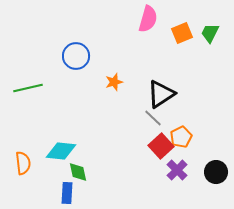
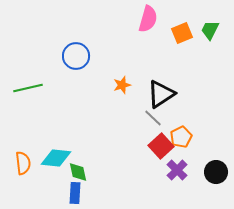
green trapezoid: moved 3 px up
orange star: moved 8 px right, 3 px down
cyan diamond: moved 5 px left, 7 px down
blue rectangle: moved 8 px right
